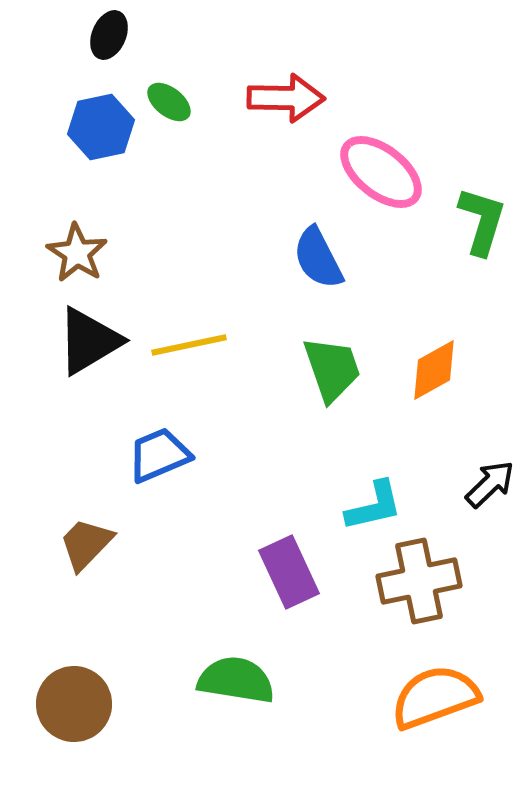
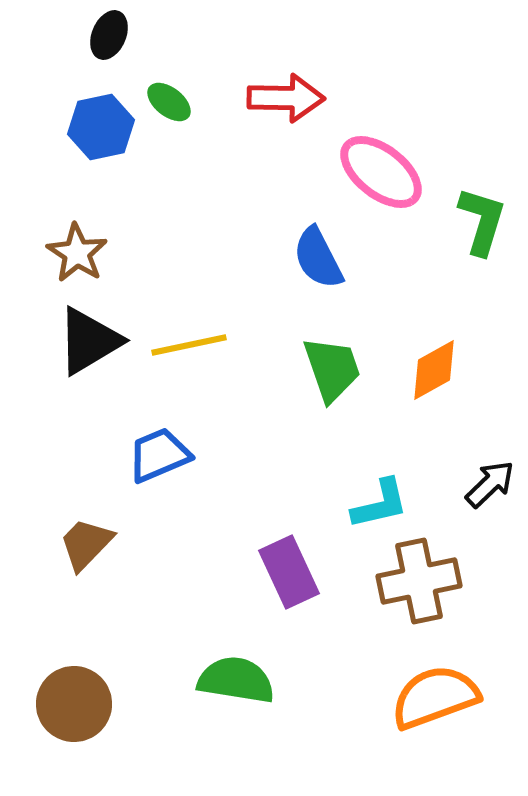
cyan L-shape: moved 6 px right, 2 px up
